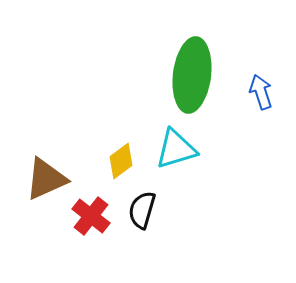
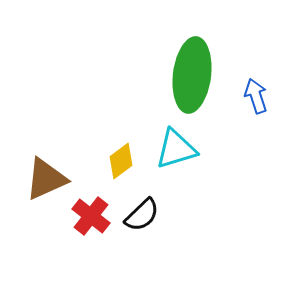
blue arrow: moved 5 px left, 4 px down
black semicircle: moved 5 px down; rotated 150 degrees counterclockwise
